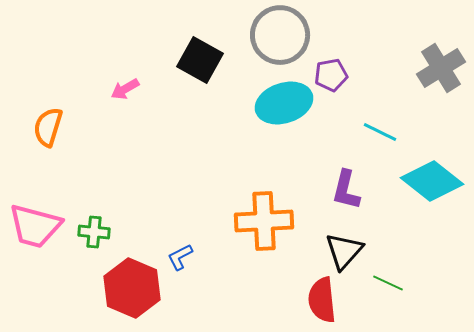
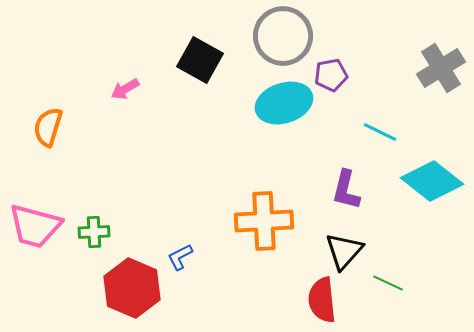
gray circle: moved 3 px right, 1 px down
green cross: rotated 8 degrees counterclockwise
